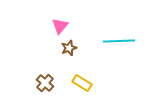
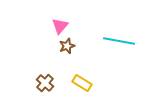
cyan line: rotated 12 degrees clockwise
brown star: moved 2 px left, 2 px up
